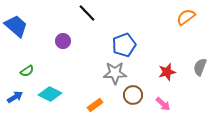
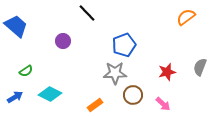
green semicircle: moved 1 px left
